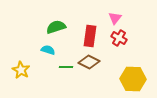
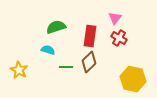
brown diamond: rotated 70 degrees counterclockwise
yellow star: moved 2 px left
yellow hexagon: rotated 10 degrees clockwise
